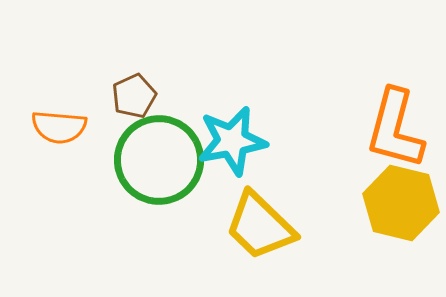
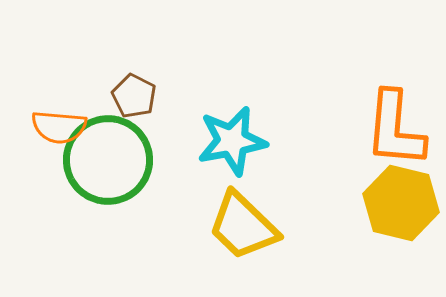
brown pentagon: rotated 21 degrees counterclockwise
orange L-shape: rotated 10 degrees counterclockwise
green circle: moved 51 px left
yellow trapezoid: moved 17 px left
